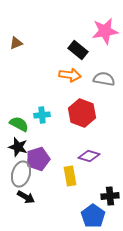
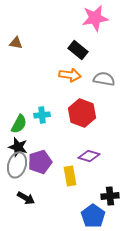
pink star: moved 10 px left, 13 px up
brown triangle: rotated 32 degrees clockwise
green semicircle: rotated 90 degrees clockwise
purple pentagon: moved 2 px right, 3 px down
gray ellipse: moved 4 px left, 9 px up
black arrow: moved 1 px down
